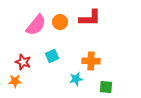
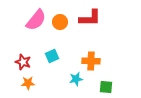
pink semicircle: moved 5 px up
orange star: moved 13 px right, 2 px down
